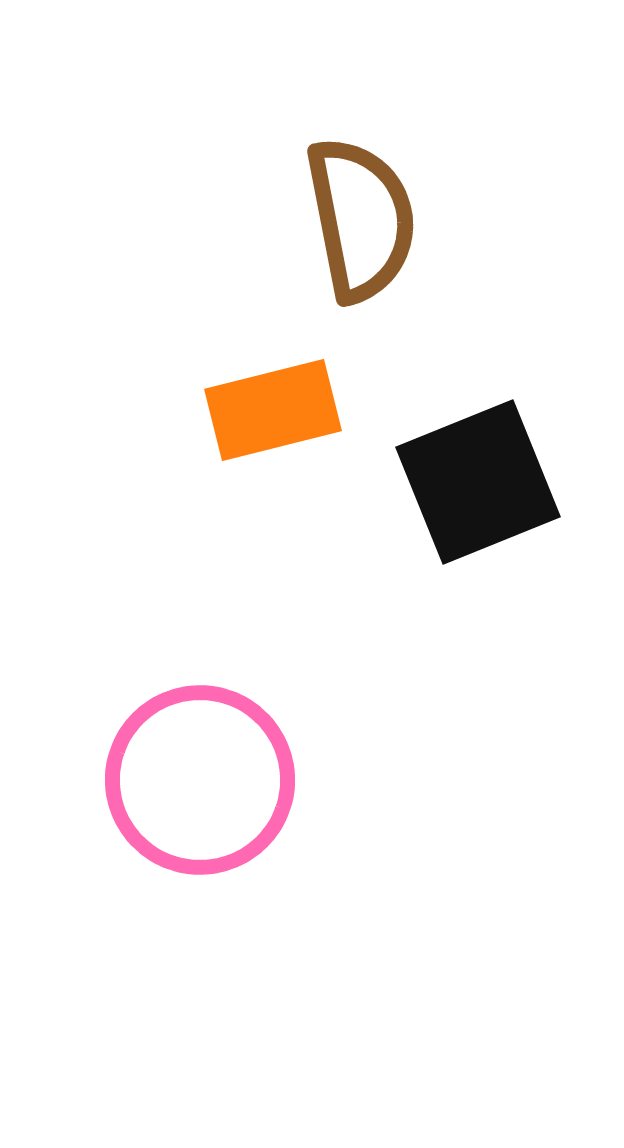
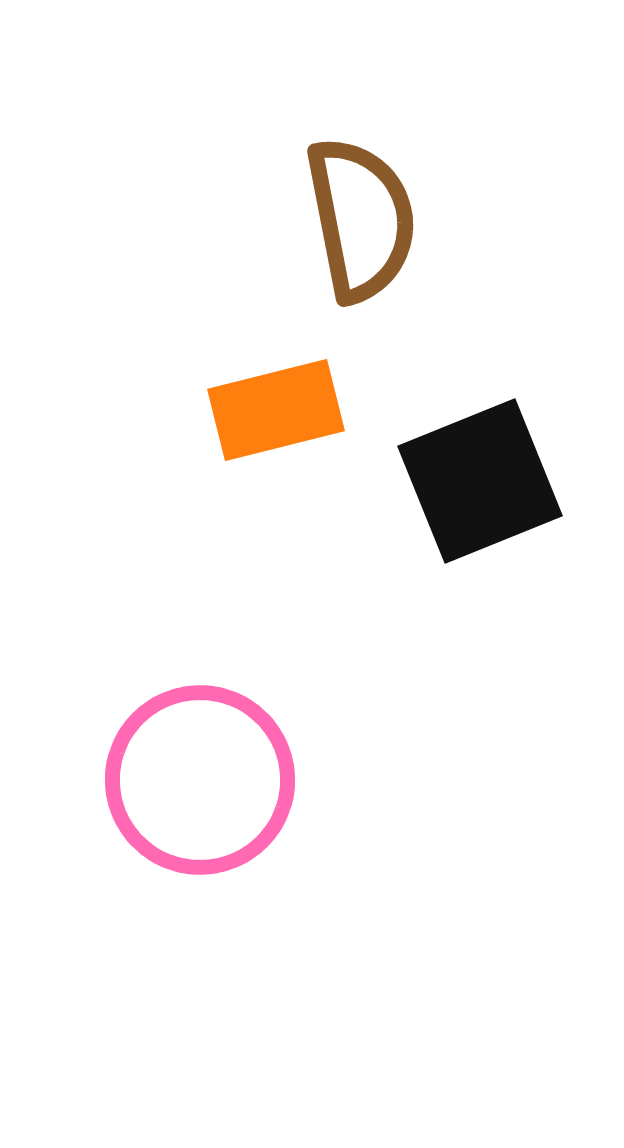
orange rectangle: moved 3 px right
black square: moved 2 px right, 1 px up
